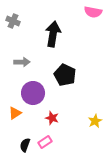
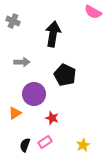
pink semicircle: rotated 18 degrees clockwise
purple circle: moved 1 px right, 1 px down
yellow star: moved 12 px left, 24 px down
